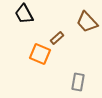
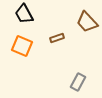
brown rectangle: rotated 24 degrees clockwise
orange square: moved 18 px left, 8 px up
gray rectangle: rotated 18 degrees clockwise
